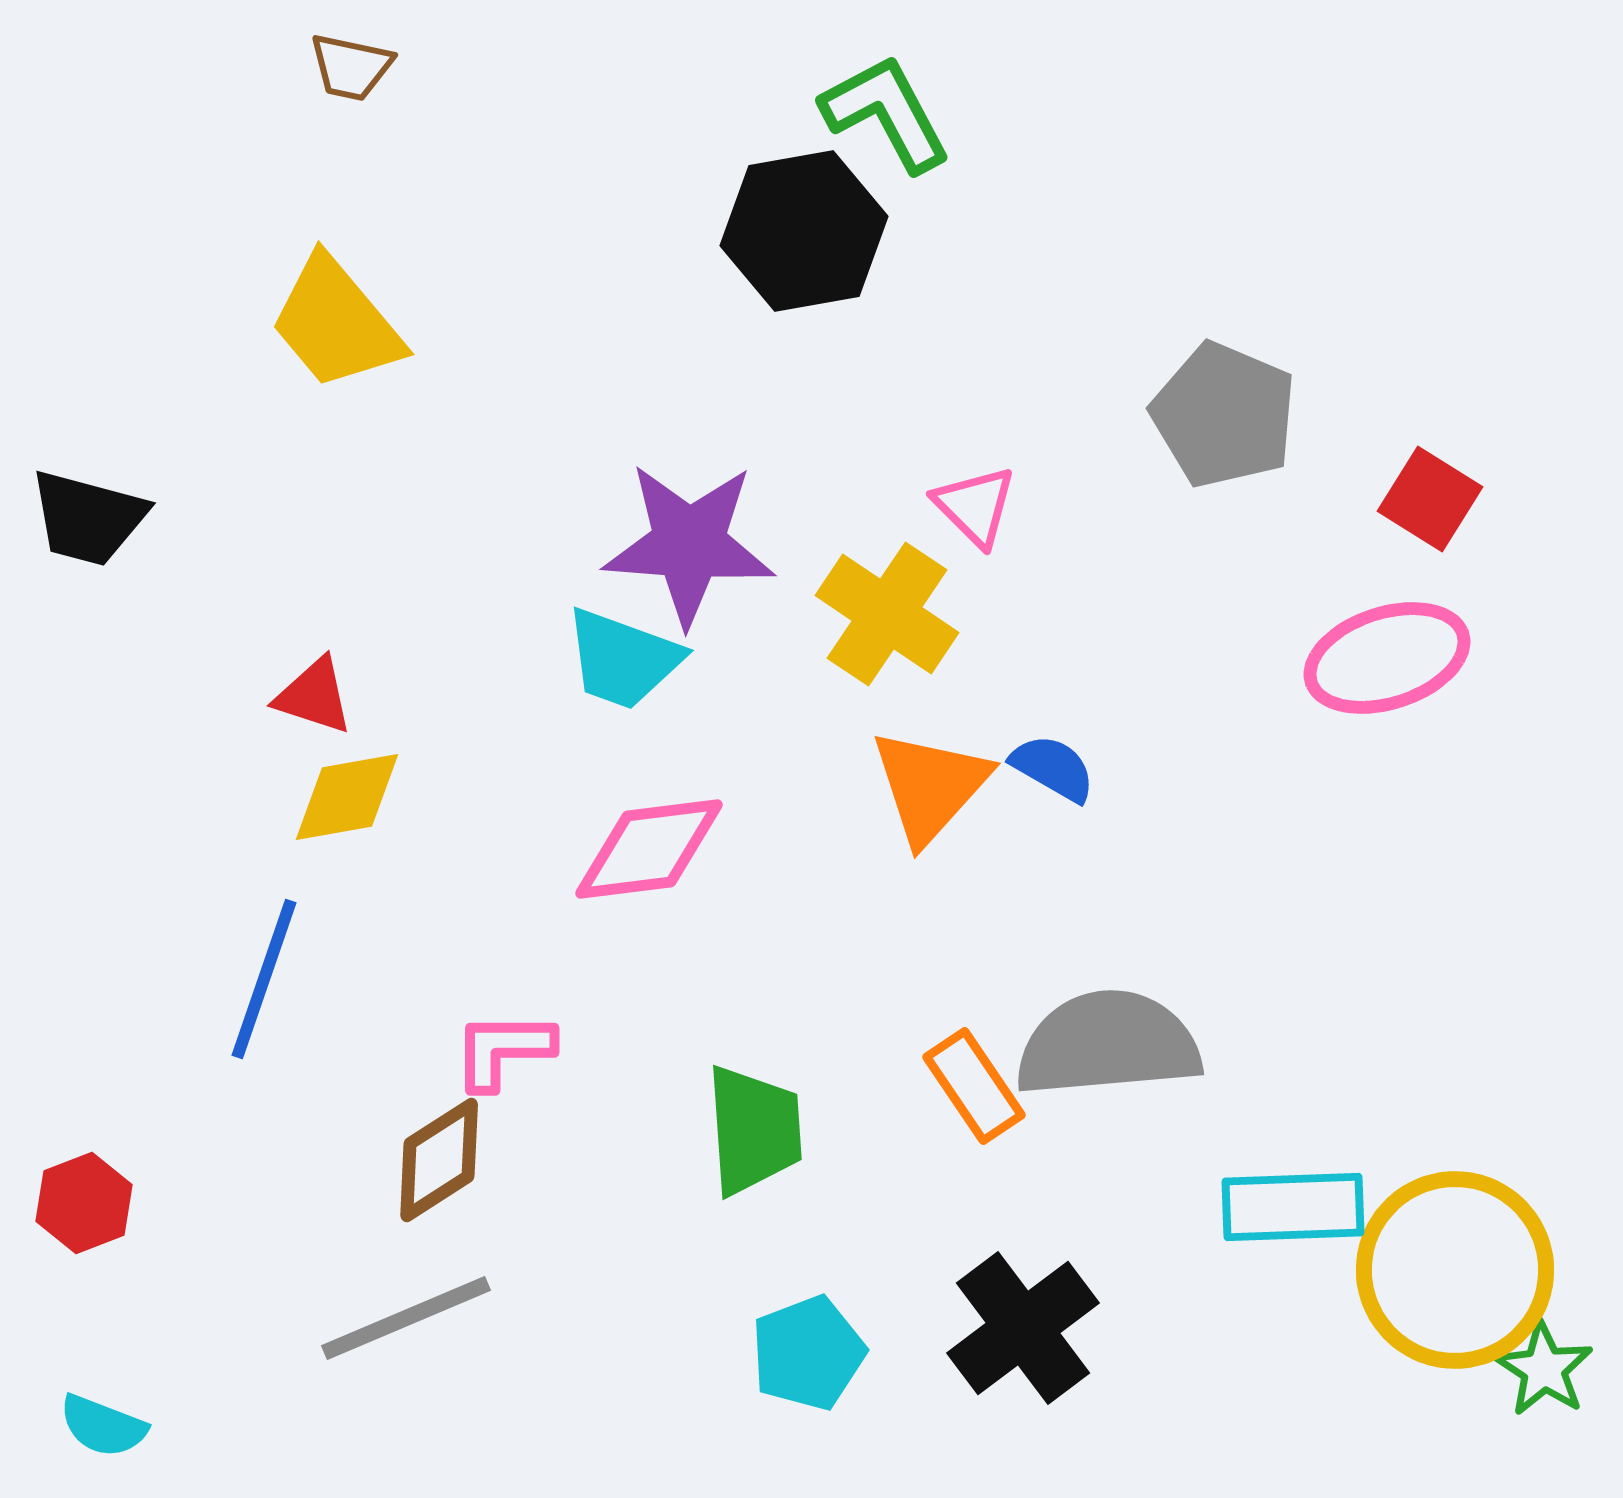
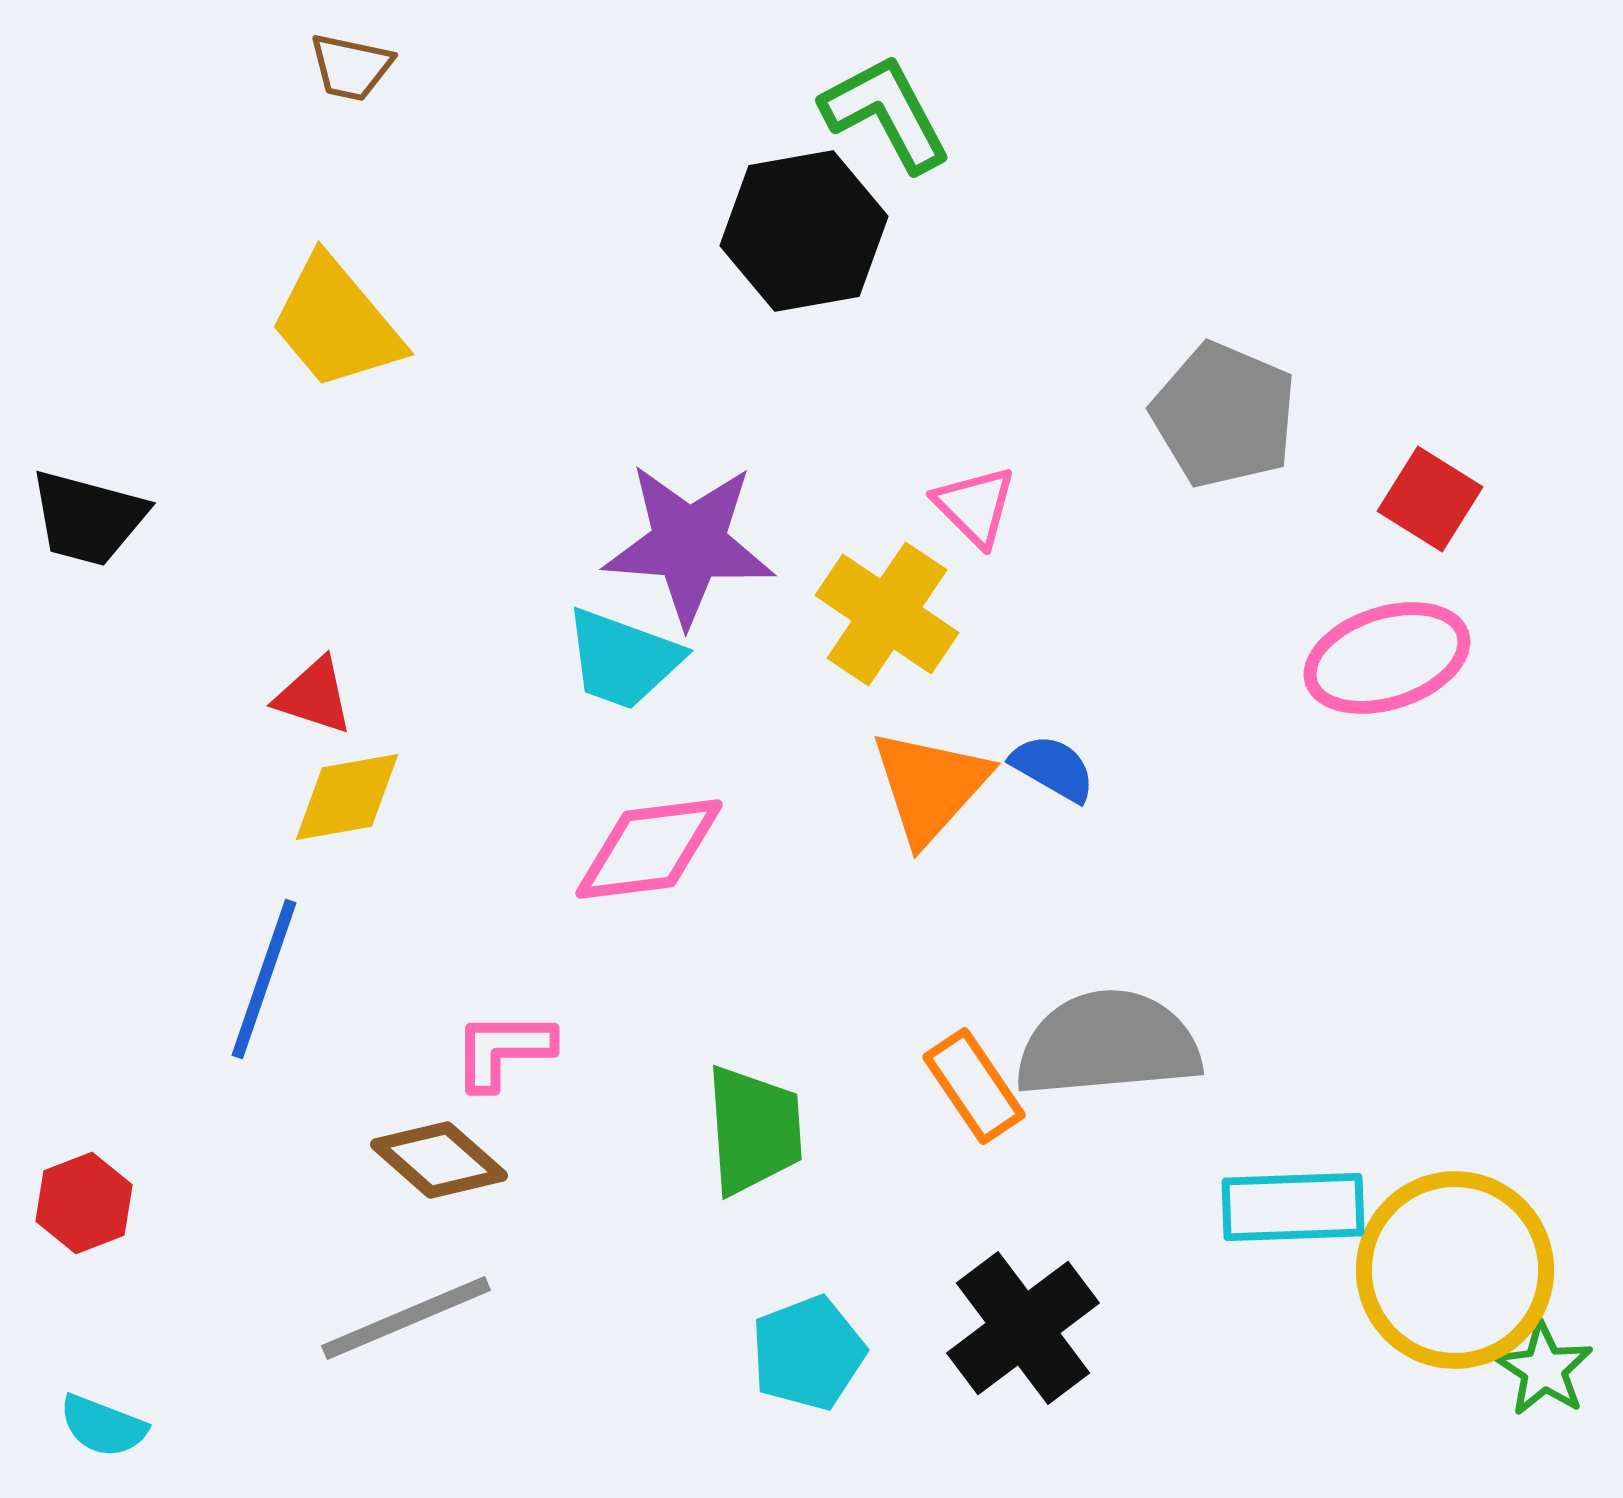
brown diamond: rotated 74 degrees clockwise
